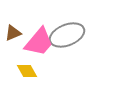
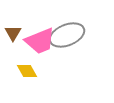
brown triangle: rotated 36 degrees counterclockwise
pink trapezoid: moved 1 px right, 1 px up; rotated 28 degrees clockwise
